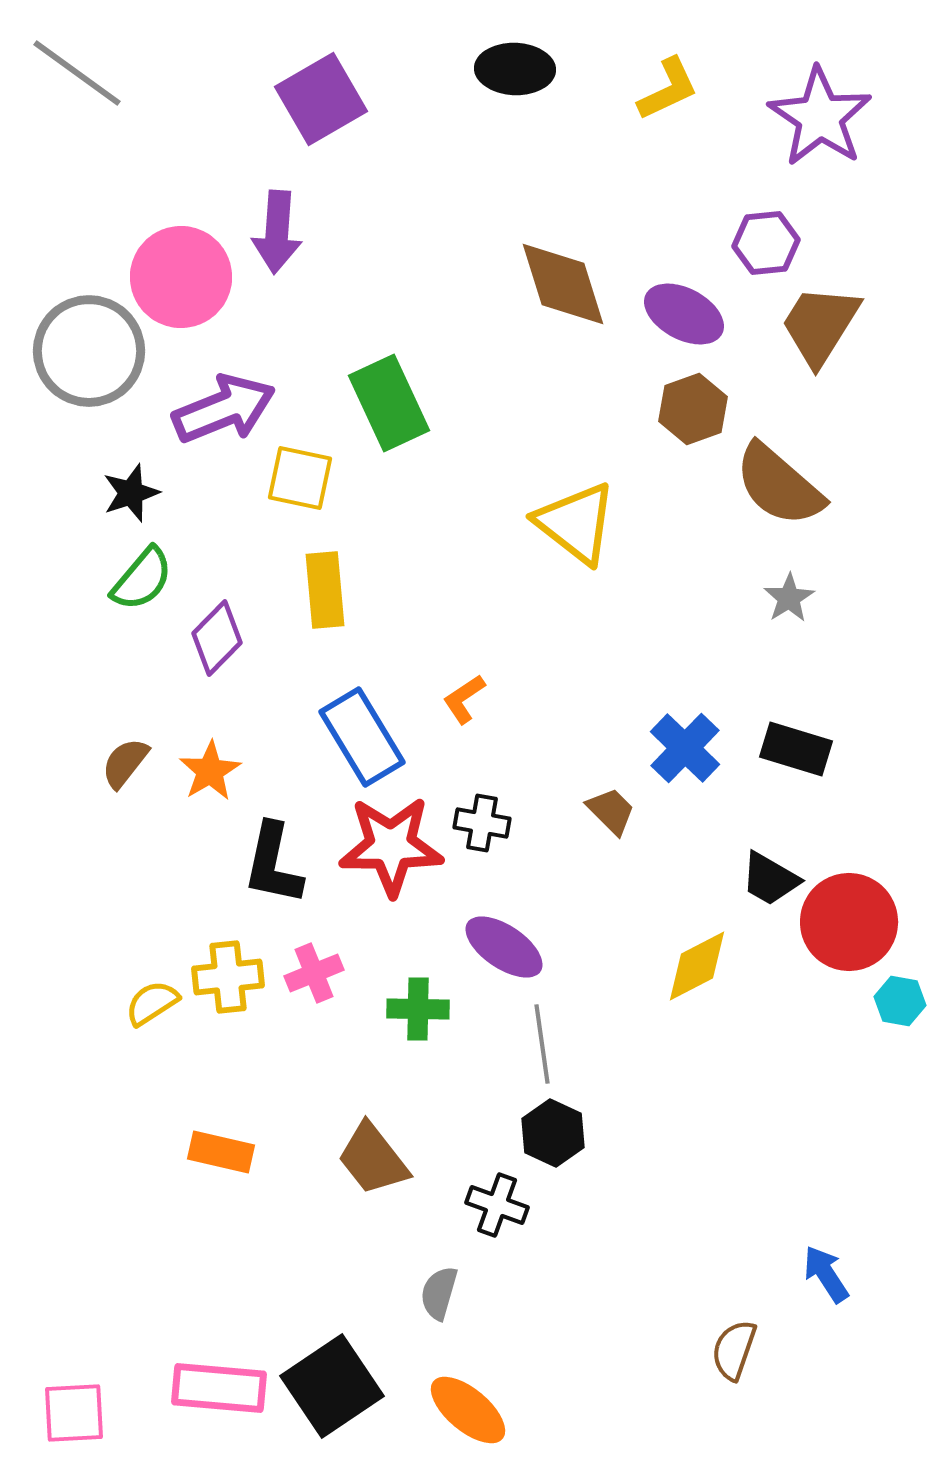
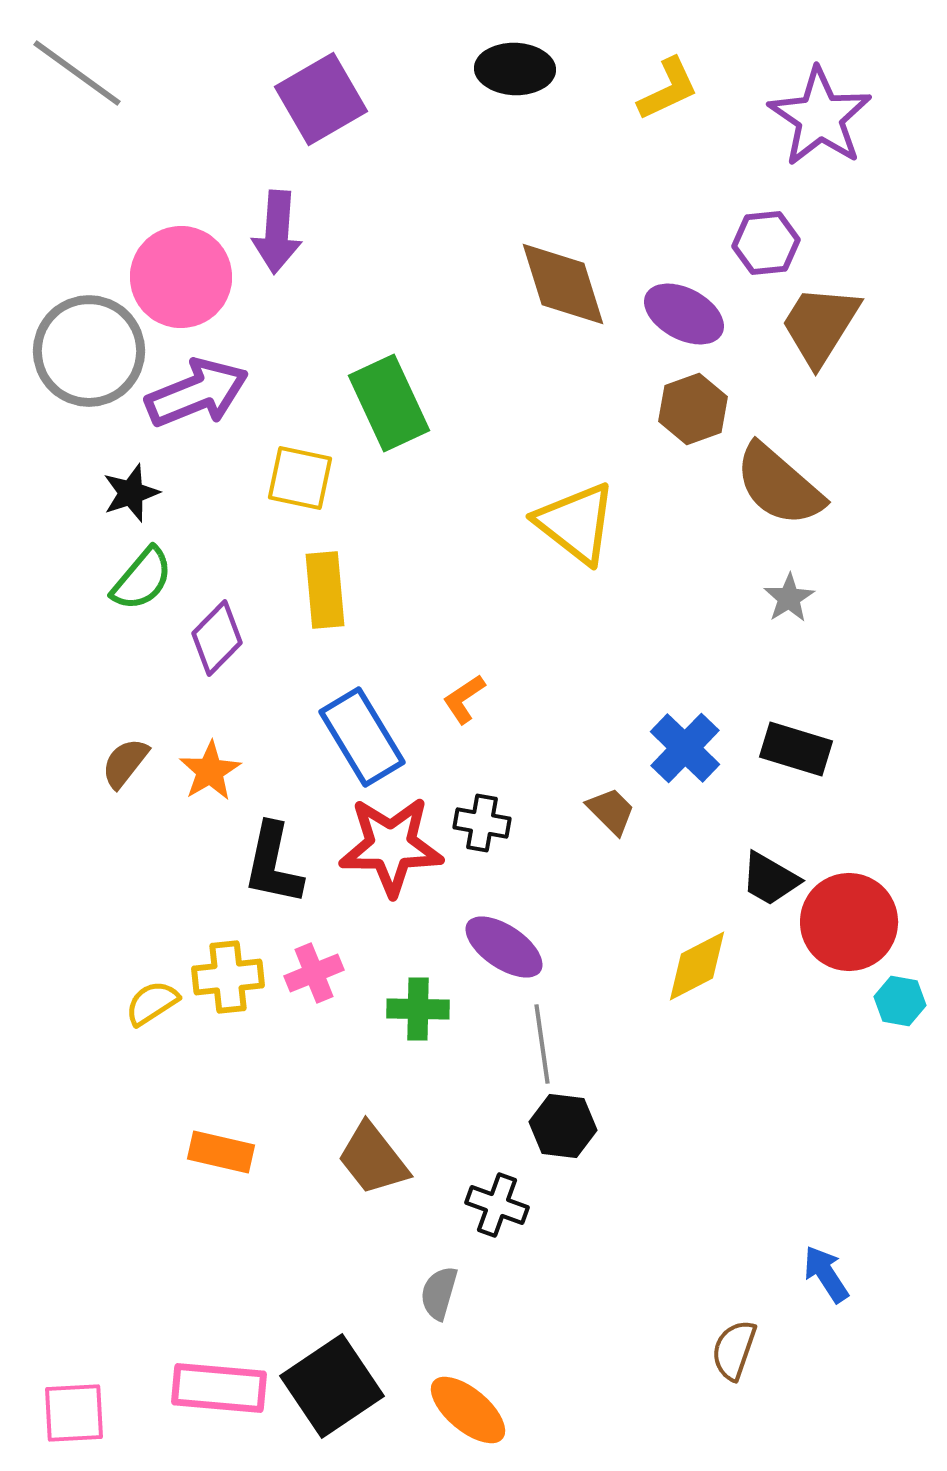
purple arrow at (224, 409): moved 27 px left, 16 px up
black hexagon at (553, 1133): moved 10 px right, 7 px up; rotated 18 degrees counterclockwise
